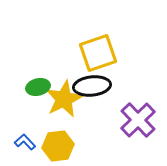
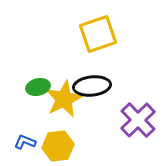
yellow square: moved 19 px up
blue L-shape: rotated 25 degrees counterclockwise
